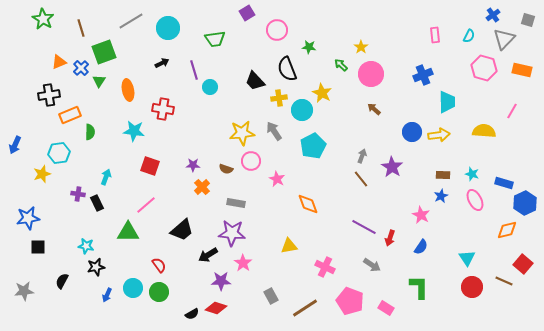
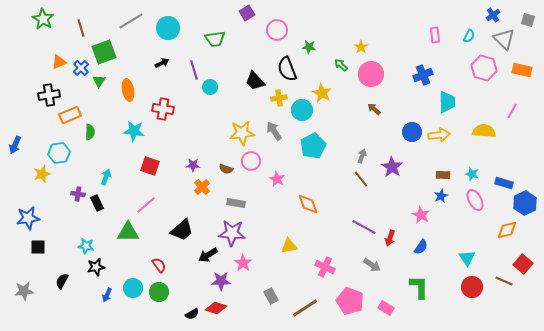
gray triangle at (504, 39): rotated 30 degrees counterclockwise
